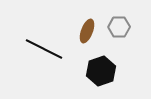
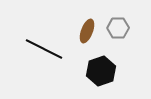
gray hexagon: moved 1 px left, 1 px down
